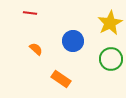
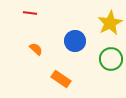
blue circle: moved 2 px right
